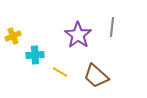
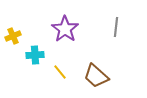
gray line: moved 4 px right
purple star: moved 13 px left, 6 px up
yellow line: rotated 21 degrees clockwise
